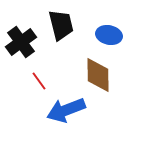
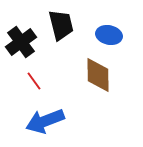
red line: moved 5 px left
blue arrow: moved 21 px left, 11 px down
